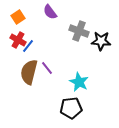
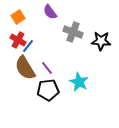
gray cross: moved 6 px left, 1 px down
brown semicircle: moved 4 px left, 4 px up; rotated 45 degrees counterclockwise
black pentagon: moved 23 px left, 18 px up
